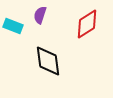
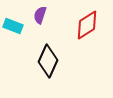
red diamond: moved 1 px down
black diamond: rotated 32 degrees clockwise
